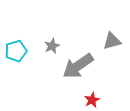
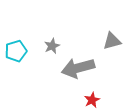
gray arrow: moved 2 px down; rotated 20 degrees clockwise
